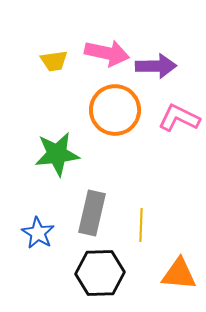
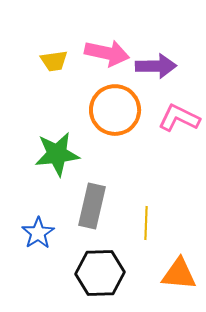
gray rectangle: moved 7 px up
yellow line: moved 5 px right, 2 px up
blue star: rotated 8 degrees clockwise
